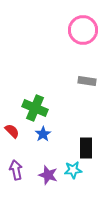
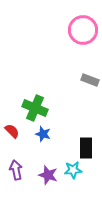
gray rectangle: moved 3 px right, 1 px up; rotated 12 degrees clockwise
blue star: rotated 21 degrees counterclockwise
